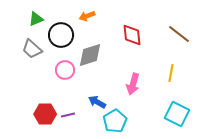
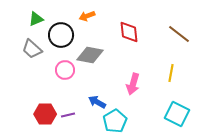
red diamond: moved 3 px left, 3 px up
gray diamond: rotated 28 degrees clockwise
